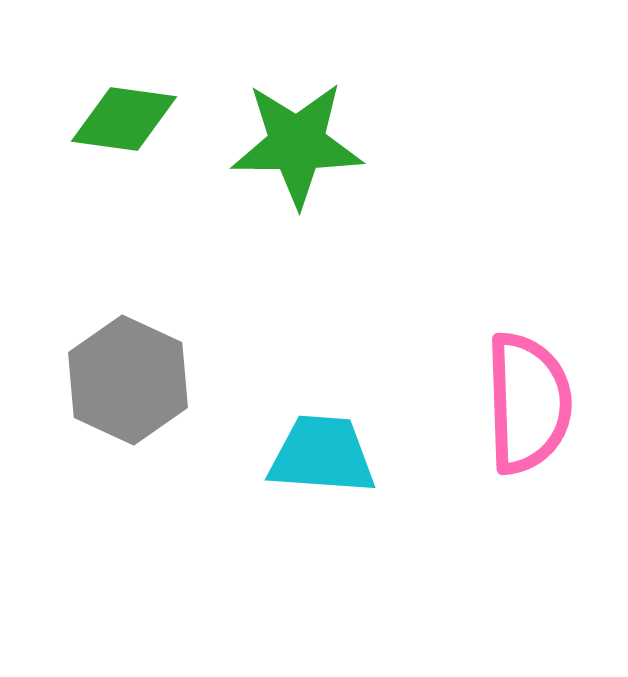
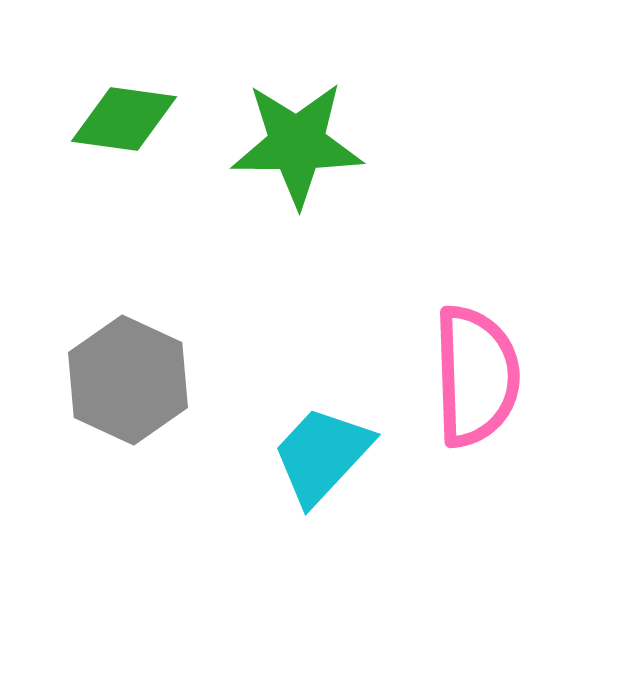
pink semicircle: moved 52 px left, 27 px up
cyan trapezoid: rotated 51 degrees counterclockwise
